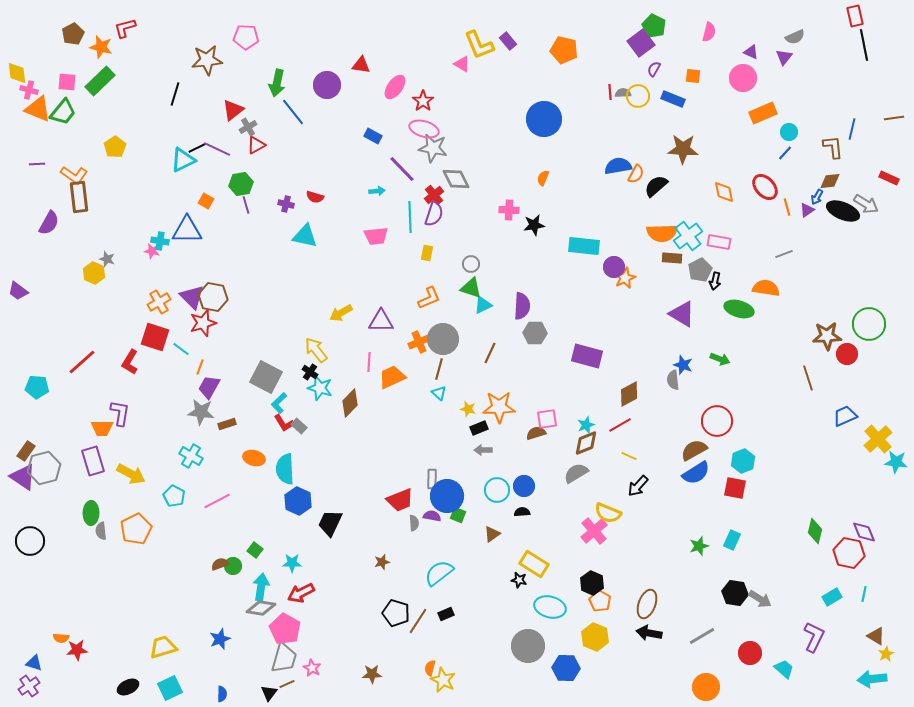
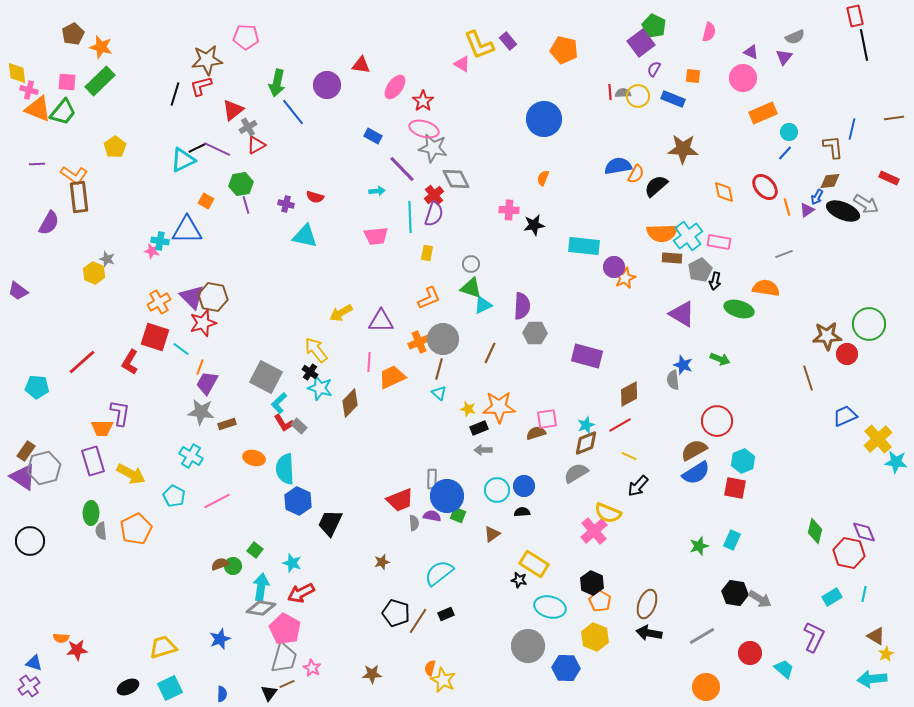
red L-shape at (125, 28): moved 76 px right, 58 px down
purple trapezoid at (209, 387): moved 2 px left, 4 px up
cyan star at (292, 563): rotated 18 degrees clockwise
